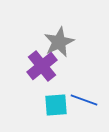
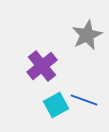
gray star: moved 28 px right, 7 px up
cyan square: rotated 25 degrees counterclockwise
